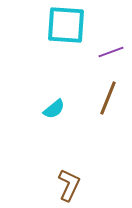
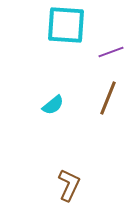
cyan semicircle: moved 1 px left, 4 px up
